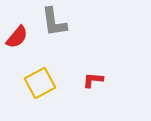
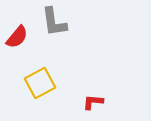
red L-shape: moved 22 px down
